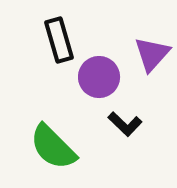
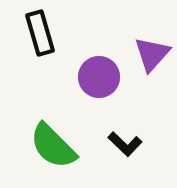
black rectangle: moved 19 px left, 7 px up
black L-shape: moved 20 px down
green semicircle: moved 1 px up
